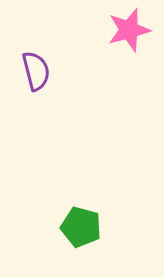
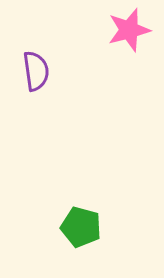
purple semicircle: rotated 6 degrees clockwise
